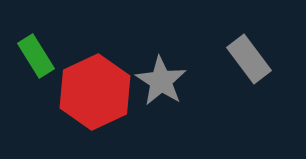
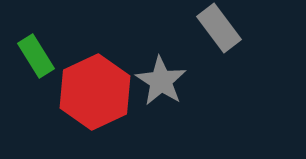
gray rectangle: moved 30 px left, 31 px up
